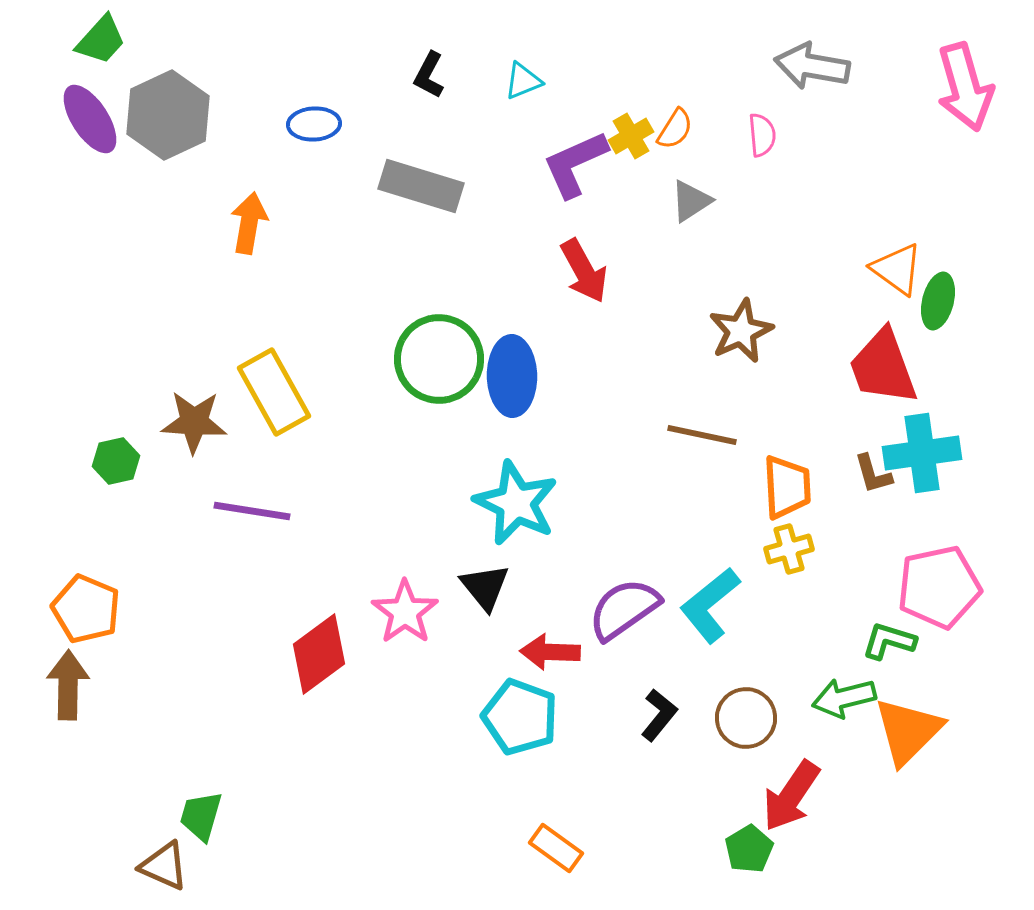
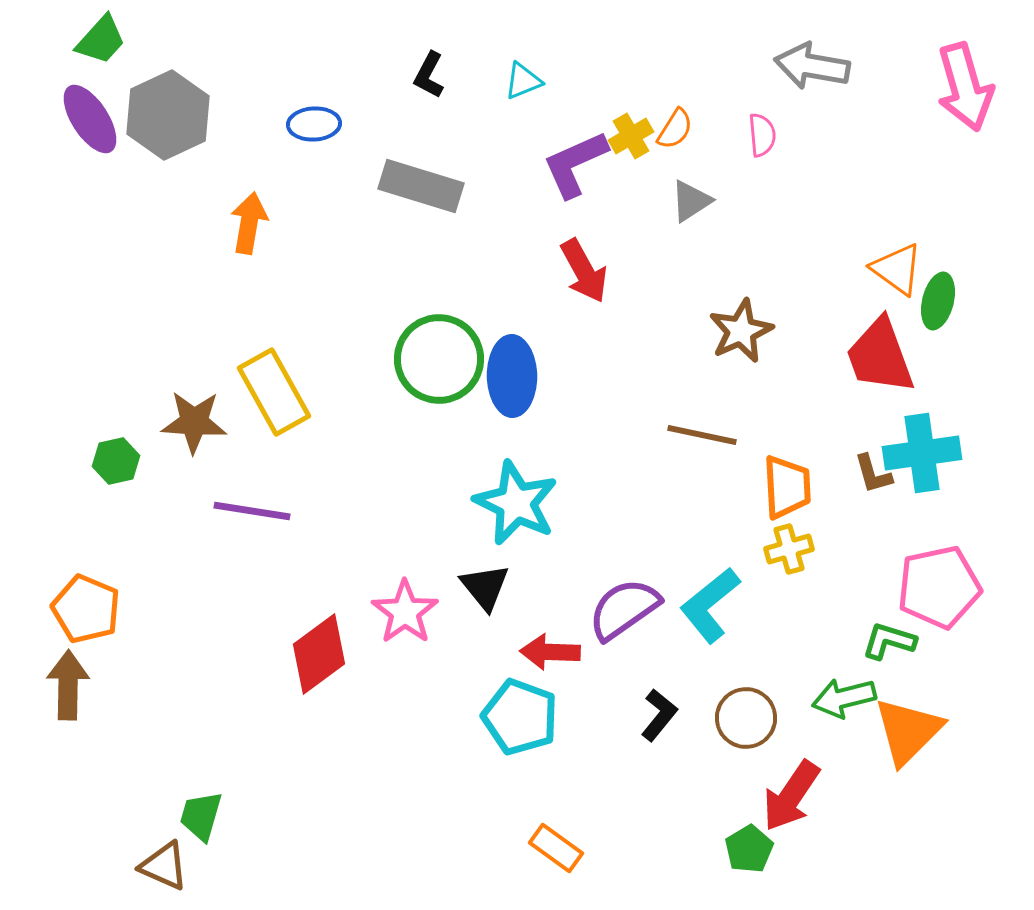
red trapezoid at (883, 367): moved 3 px left, 11 px up
